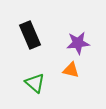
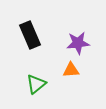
orange triangle: rotated 18 degrees counterclockwise
green triangle: moved 1 px right, 1 px down; rotated 40 degrees clockwise
